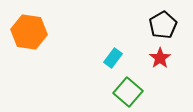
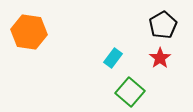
green square: moved 2 px right
